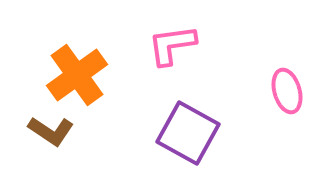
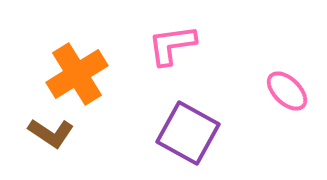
orange cross: moved 1 px up; rotated 4 degrees clockwise
pink ellipse: rotated 30 degrees counterclockwise
brown L-shape: moved 2 px down
